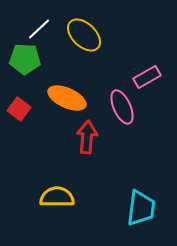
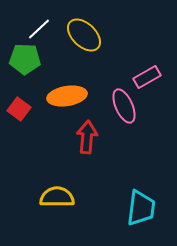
orange ellipse: moved 2 px up; rotated 33 degrees counterclockwise
pink ellipse: moved 2 px right, 1 px up
